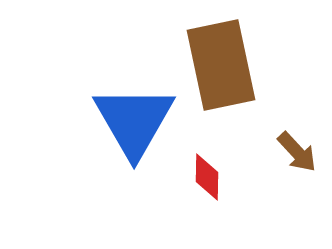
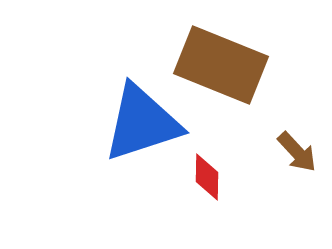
brown rectangle: rotated 56 degrees counterclockwise
blue triangle: moved 8 px right, 2 px down; rotated 42 degrees clockwise
